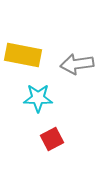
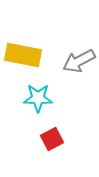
gray arrow: moved 2 px right, 3 px up; rotated 20 degrees counterclockwise
